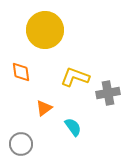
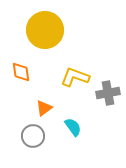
gray circle: moved 12 px right, 8 px up
